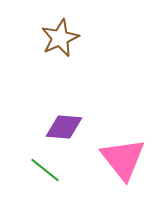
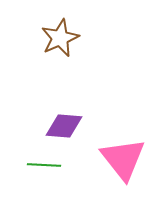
purple diamond: moved 1 px up
green line: moved 1 px left, 5 px up; rotated 36 degrees counterclockwise
